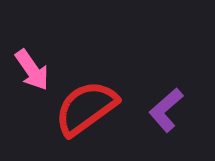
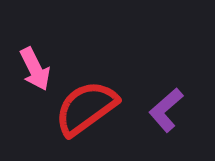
pink arrow: moved 3 px right, 1 px up; rotated 9 degrees clockwise
